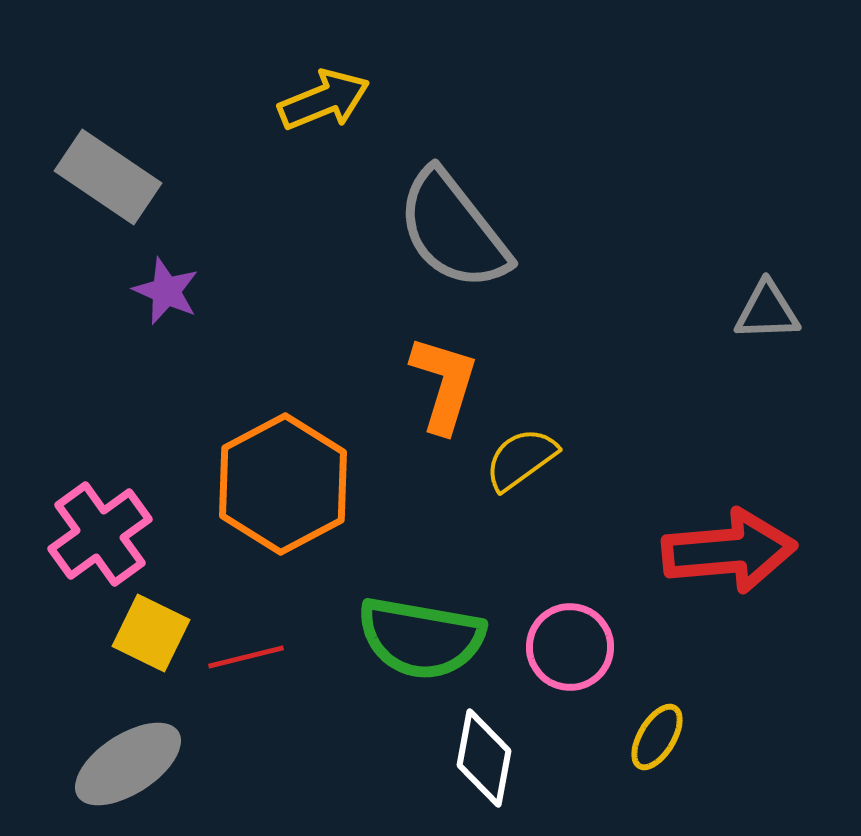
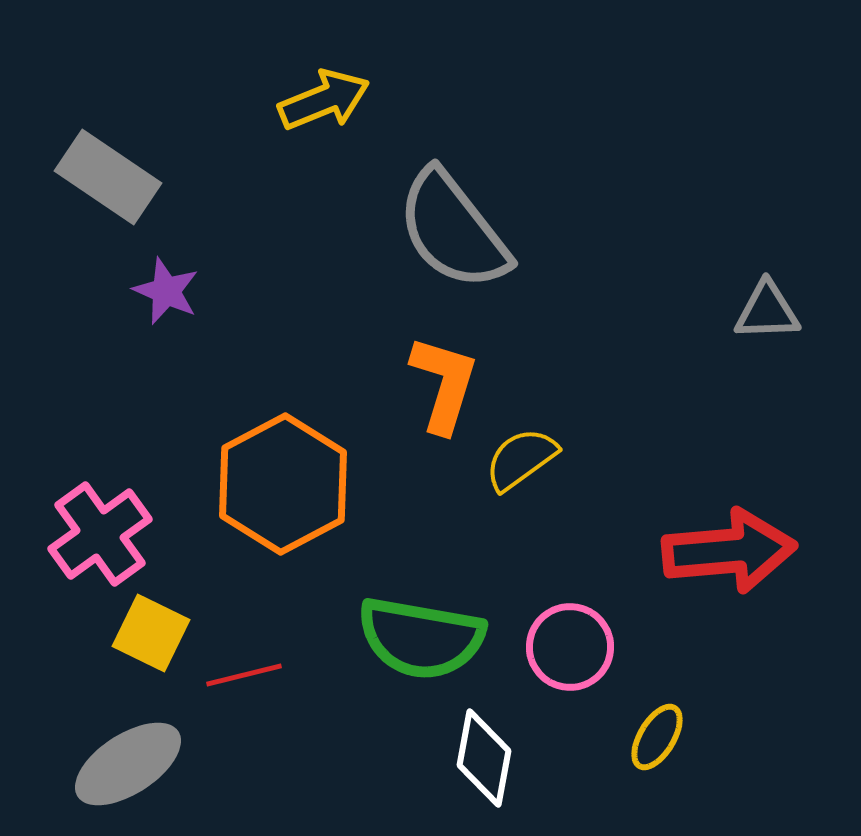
red line: moved 2 px left, 18 px down
